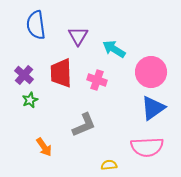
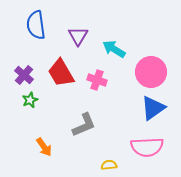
red trapezoid: rotated 28 degrees counterclockwise
